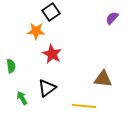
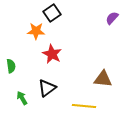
black square: moved 1 px right, 1 px down
